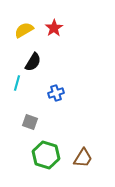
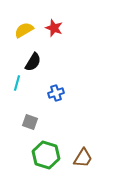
red star: rotated 18 degrees counterclockwise
